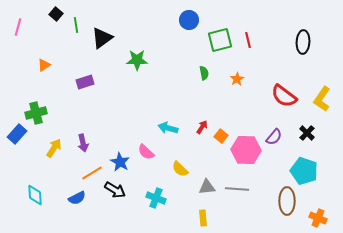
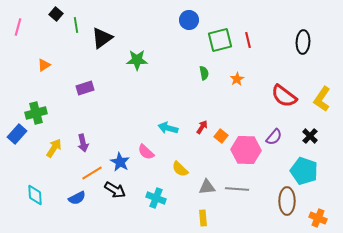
purple rectangle: moved 6 px down
black cross: moved 3 px right, 3 px down
